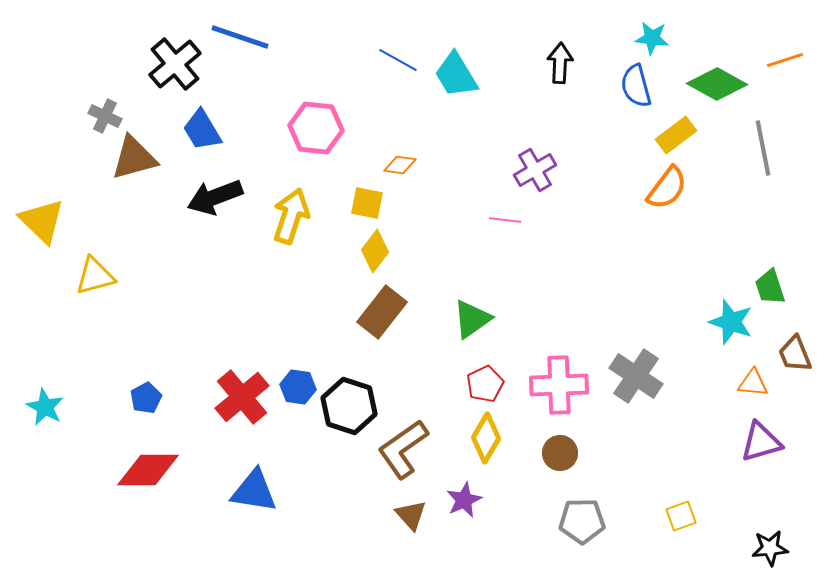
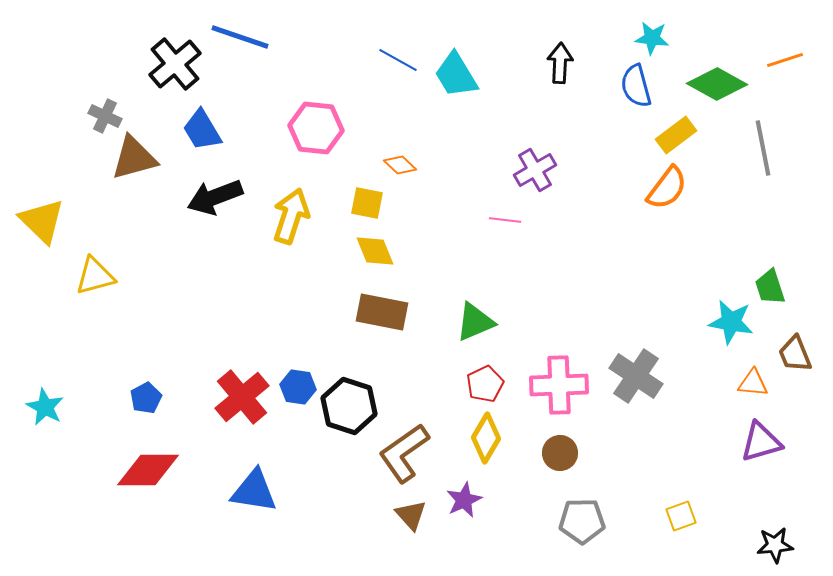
orange diamond at (400, 165): rotated 36 degrees clockwise
yellow diamond at (375, 251): rotated 60 degrees counterclockwise
brown rectangle at (382, 312): rotated 63 degrees clockwise
green triangle at (472, 319): moved 3 px right, 3 px down; rotated 12 degrees clockwise
cyan star at (731, 322): rotated 9 degrees counterclockwise
brown L-shape at (403, 449): moved 1 px right, 4 px down
black star at (770, 548): moved 5 px right, 3 px up
